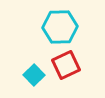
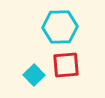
red square: rotated 20 degrees clockwise
